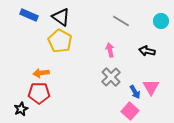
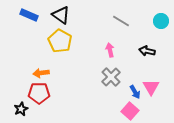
black triangle: moved 2 px up
